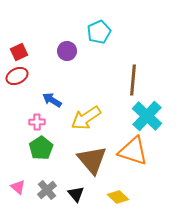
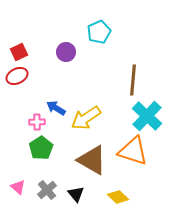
purple circle: moved 1 px left, 1 px down
blue arrow: moved 4 px right, 8 px down
brown triangle: rotated 20 degrees counterclockwise
